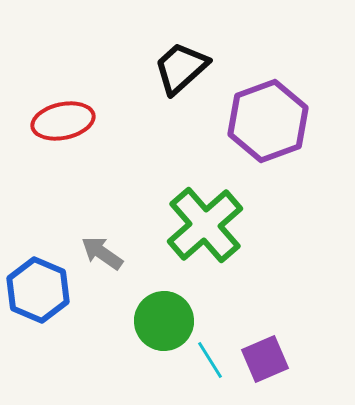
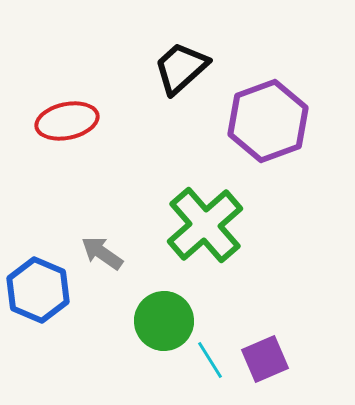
red ellipse: moved 4 px right
